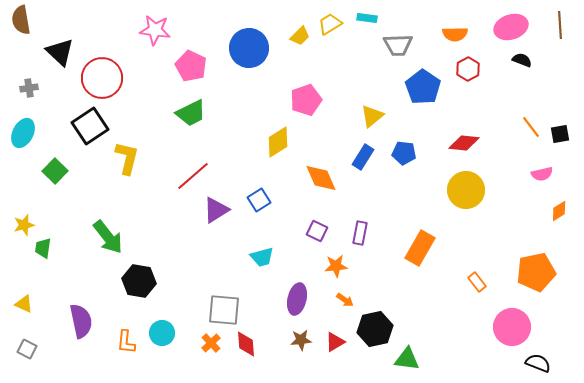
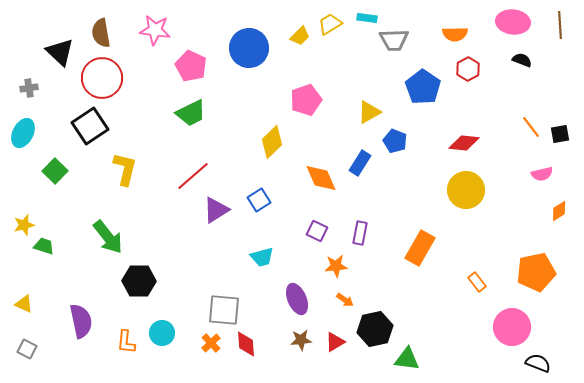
brown semicircle at (21, 20): moved 80 px right, 13 px down
pink ellipse at (511, 27): moved 2 px right, 5 px up; rotated 24 degrees clockwise
gray trapezoid at (398, 45): moved 4 px left, 5 px up
yellow triangle at (372, 116): moved 3 px left, 4 px up; rotated 10 degrees clockwise
yellow diamond at (278, 142): moved 6 px left; rotated 12 degrees counterclockwise
blue pentagon at (404, 153): moved 9 px left, 12 px up; rotated 15 degrees clockwise
blue rectangle at (363, 157): moved 3 px left, 6 px down
yellow L-shape at (127, 158): moved 2 px left, 11 px down
green trapezoid at (43, 248): moved 1 px right, 2 px up; rotated 100 degrees clockwise
black hexagon at (139, 281): rotated 8 degrees counterclockwise
purple ellipse at (297, 299): rotated 36 degrees counterclockwise
